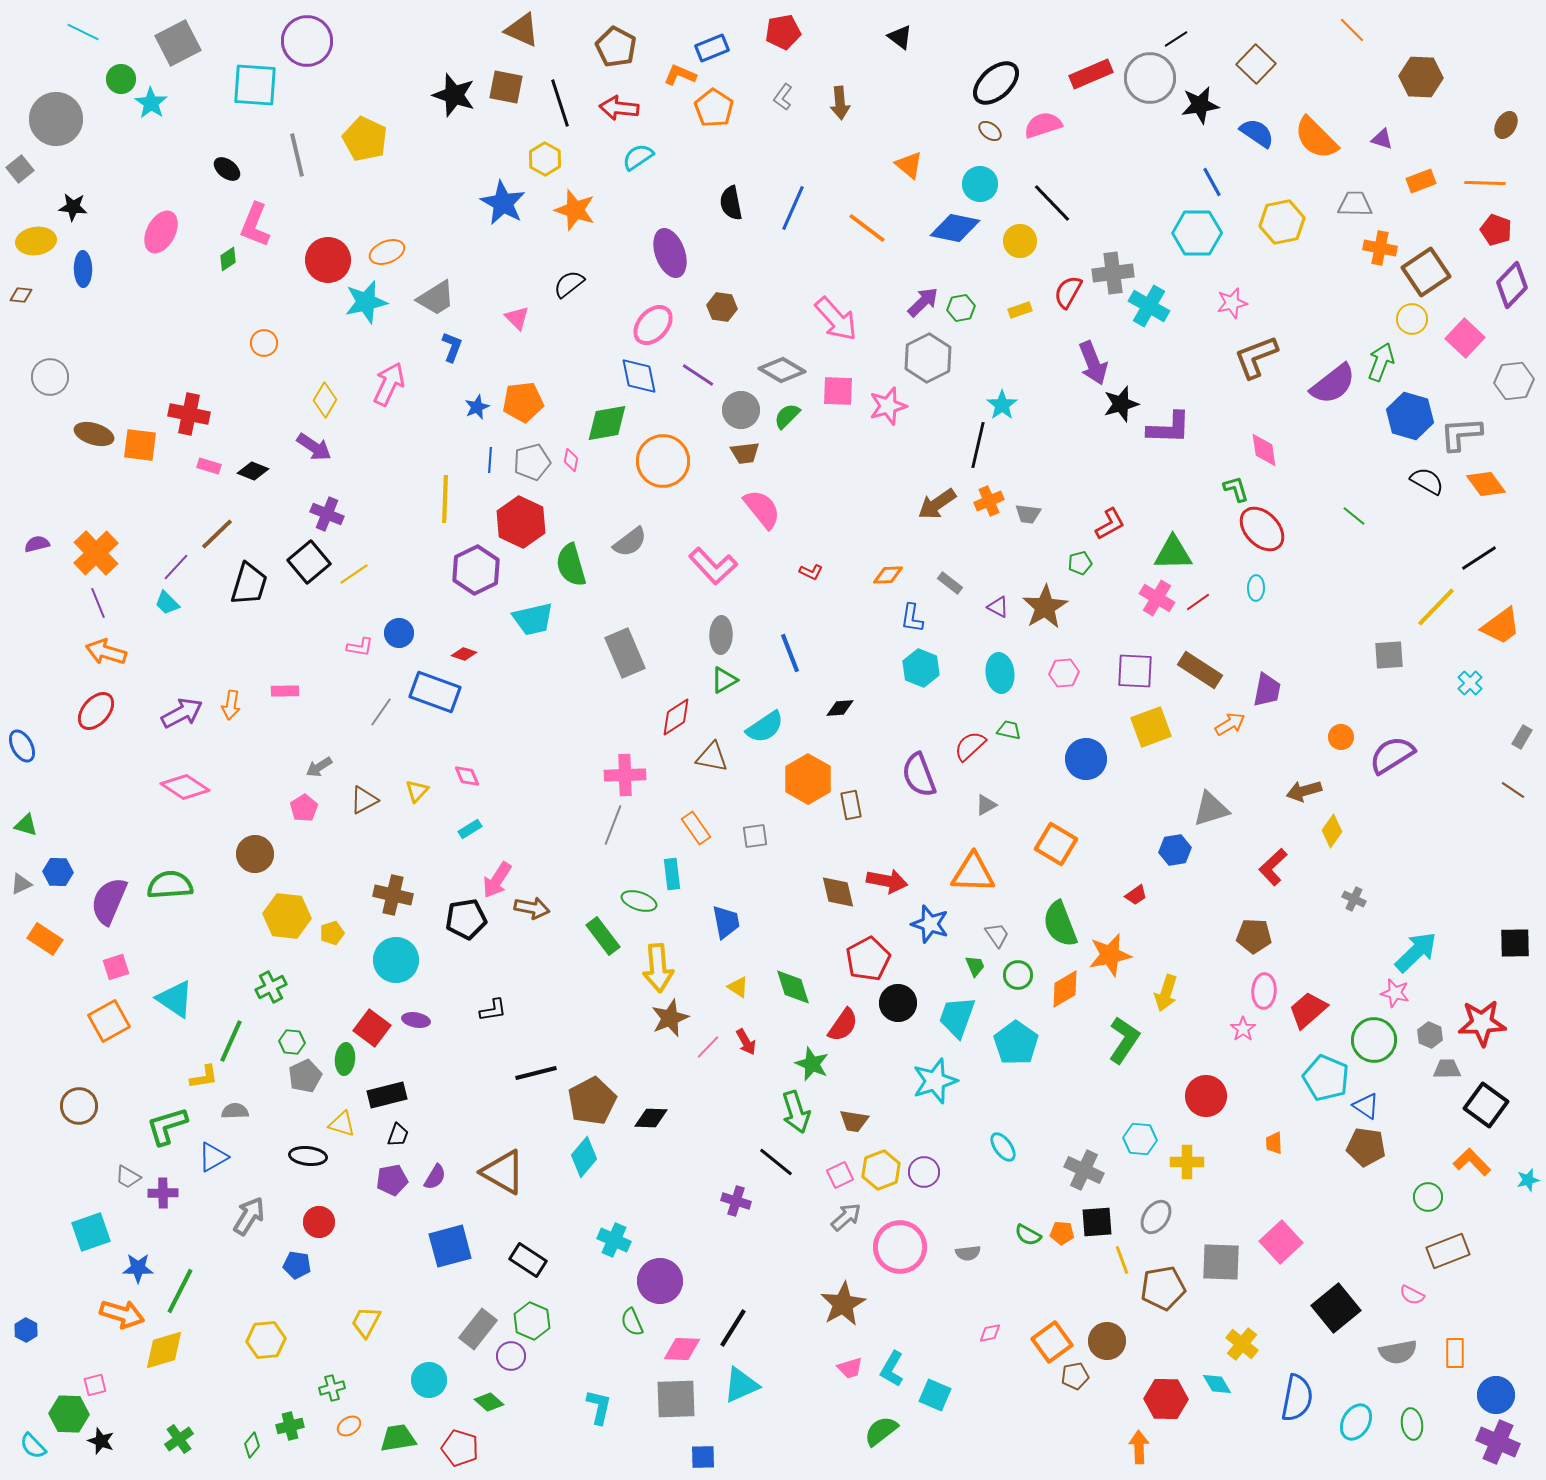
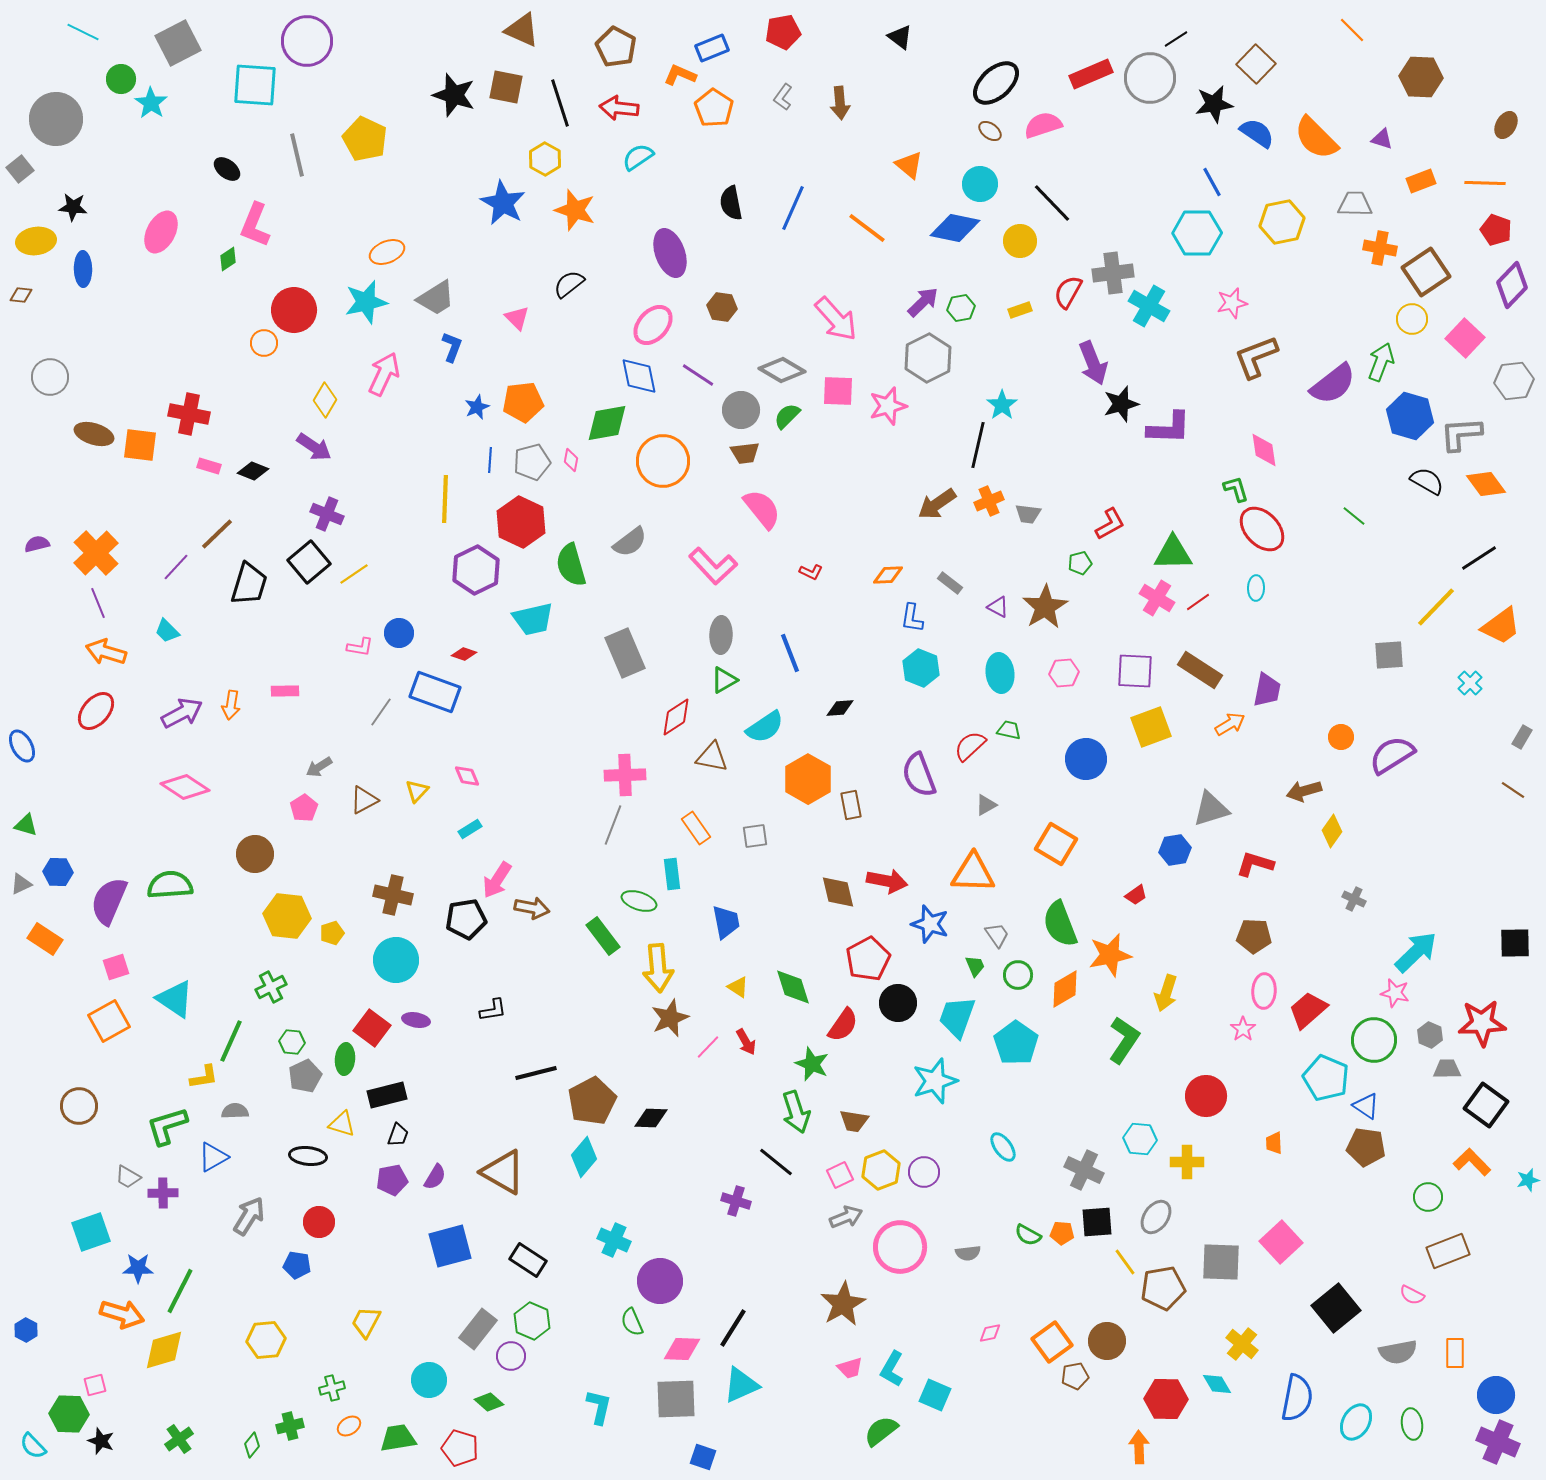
black star at (1200, 105): moved 14 px right, 1 px up
red circle at (328, 260): moved 34 px left, 50 px down
pink arrow at (389, 384): moved 5 px left, 10 px up
cyan trapezoid at (167, 603): moved 28 px down
red L-shape at (1273, 867): moved 18 px left, 3 px up; rotated 60 degrees clockwise
gray arrow at (846, 1217): rotated 20 degrees clockwise
yellow line at (1122, 1260): moved 3 px right, 2 px down; rotated 16 degrees counterclockwise
blue square at (703, 1457): rotated 20 degrees clockwise
